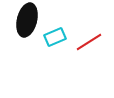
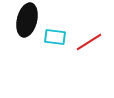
cyan rectangle: rotated 30 degrees clockwise
